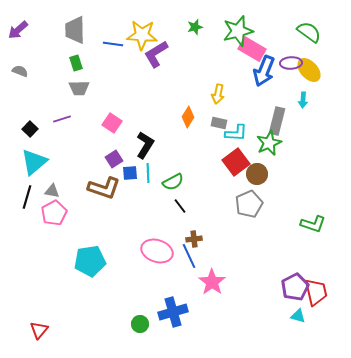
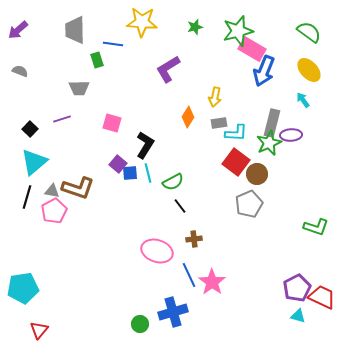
yellow star at (142, 35): moved 13 px up
purple L-shape at (156, 54): moved 12 px right, 15 px down
green rectangle at (76, 63): moved 21 px right, 3 px up
purple ellipse at (291, 63): moved 72 px down
yellow arrow at (218, 94): moved 3 px left, 3 px down
cyan arrow at (303, 100): rotated 140 degrees clockwise
gray rectangle at (277, 121): moved 5 px left, 2 px down
pink square at (112, 123): rotated 18 degrees counterclockwise
gray rectangle at (219, 123): rotated 21 degrees counterclockwise
purple square at (114, 159): moved 4 px right, 5 px down; rotated 18 degrees counterclockwise
red square at (236, 162): rotated 16 degrees counterclockwise
cyan line at (148, 173): rotated 12 degrees counterclockwise
brown L-shape at (104, 188): moved 26 px left
pink pentagon at (54, 213): moved 2 px up
green L-shape at (313, 224): moved 3 px right, 3 px down
blue line at (189, 256): moved 19 px down
cyan pentagon at (90, 261): moved 67 px left, 27 px down
purple pentagon at (295, 287): moved 2 px right, 1 px down
red trapezoid at (316, 292): moved 6 px right, 5 px down; rotated 52 degrees counterclockwise
